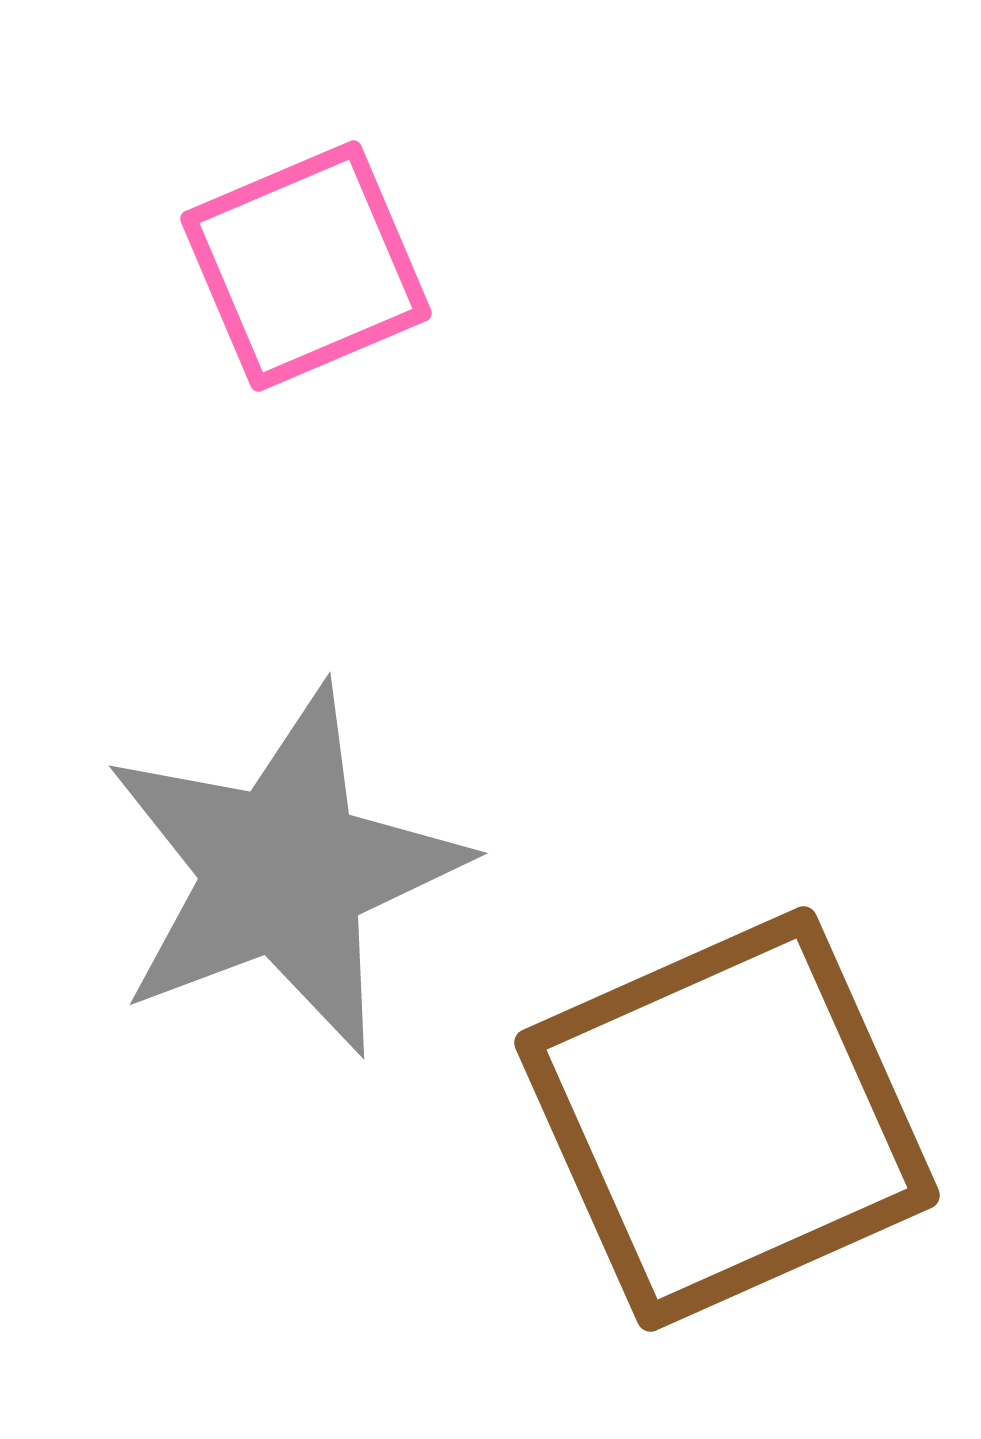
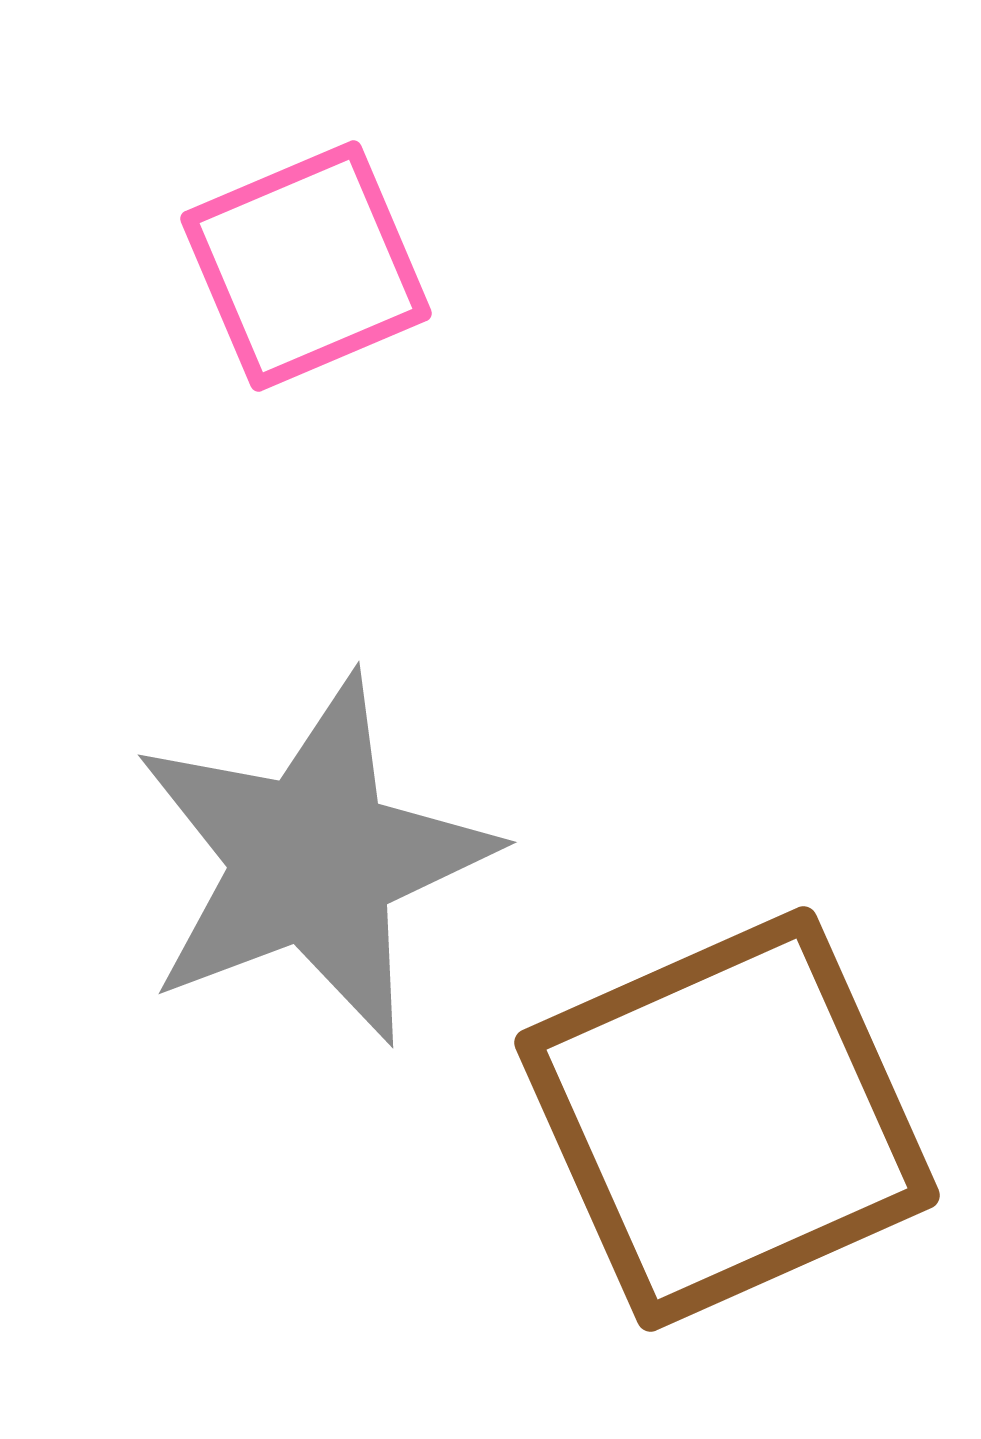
gray star: moved 29 px right, 11 px up
